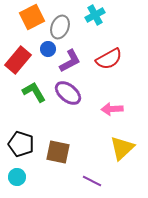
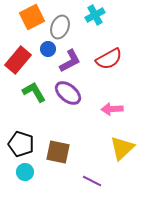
cyan circle: moved 8 px right, 5 px up
